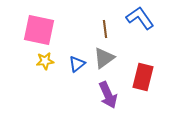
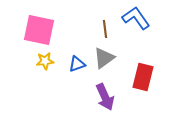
blue L-shape: moved 4 px left
blue triangle: rotated 18 degrees clockwise
purple arrow: moved 3 px left, 2 px down
